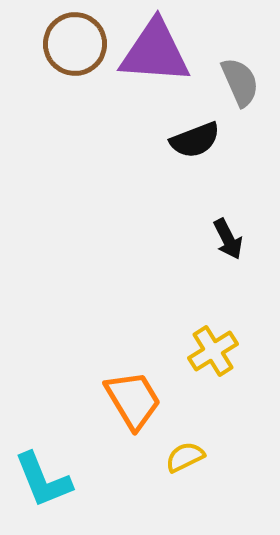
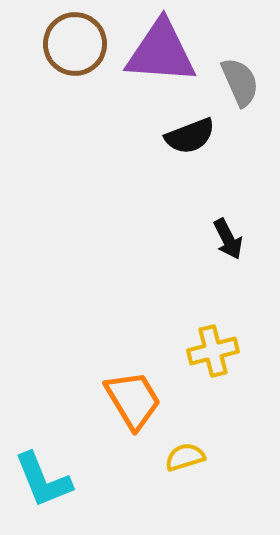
purple triangle: moved 6 px right
black semicircle: moved 5 px left, 4 px up
yellow cross: rotated 18 degrees clockwise
yellow semicircle: rotated 9 degrees clockwise
